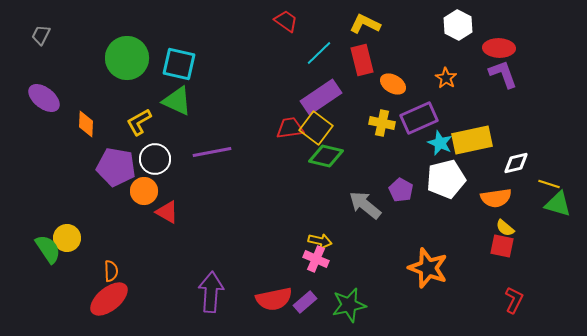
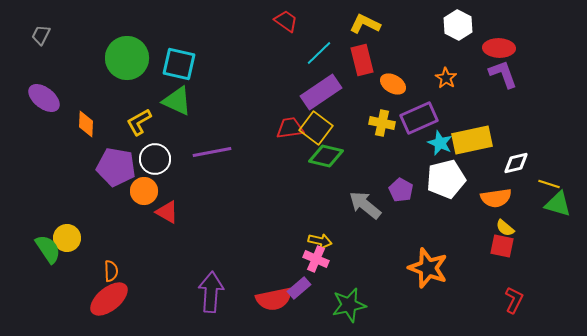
purple rectangle at (321, 97): moved 5 px up
purple rectangle at (305, 302): moved 6 px left, 14 px up
